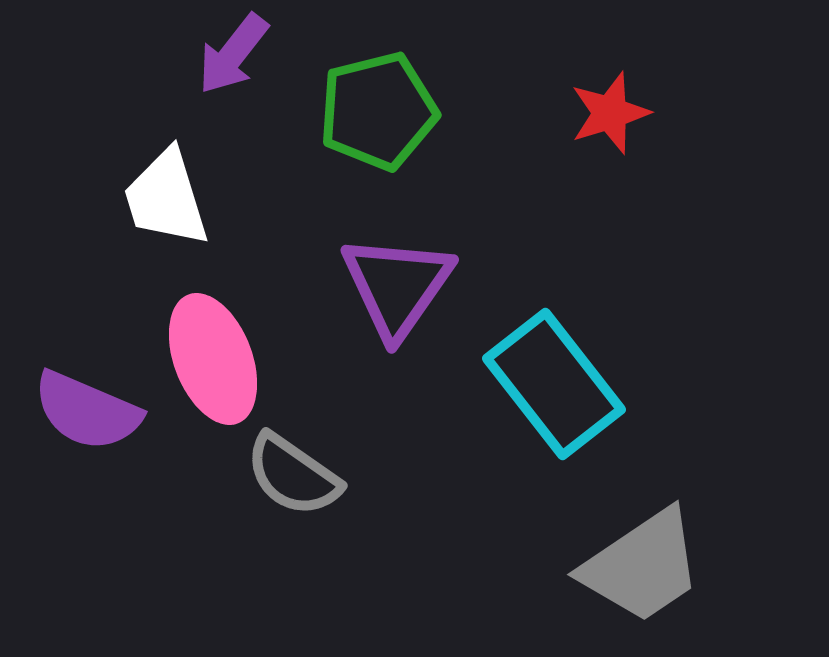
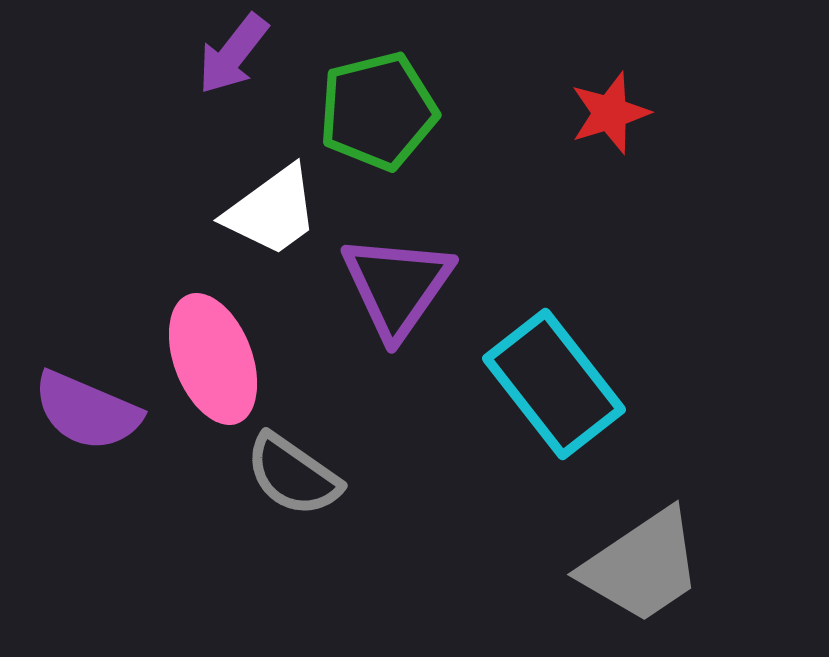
white trapezoid: moved 106 px right, 13 px down; rotated 109 degrees counterclockwise
